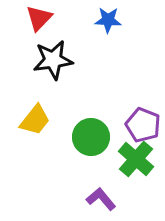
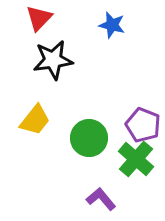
blue star: moved 4 px right, 5 px down; rotated 12 degrees clockwise
green circle: moved 2 px left, 1 px down
